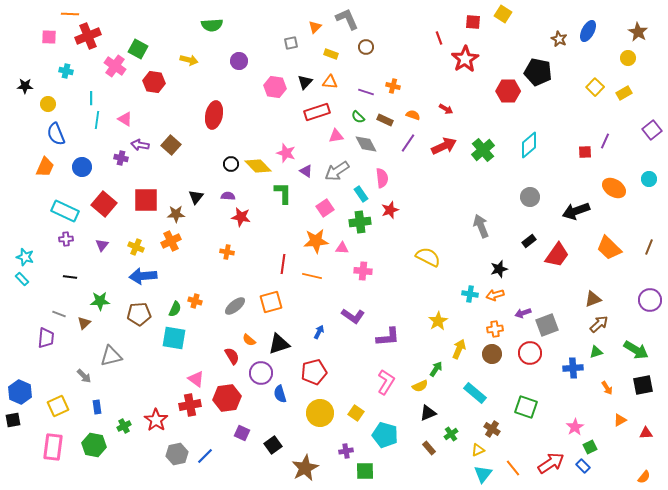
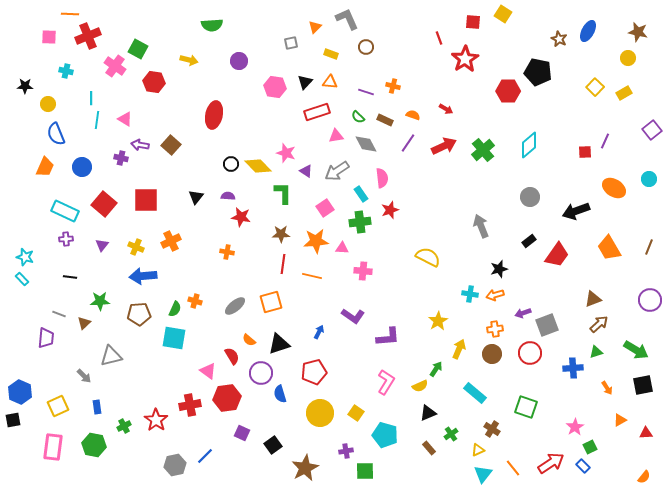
brown star at (638, 32): rotated 18 degrees counterclockwise
brown star at (176, 214): moved 105 px right, 20 px down
orange trapezoid at (609, 248): rotated 16 degrees clockwise
pink triangle at (196, 379): moved 12 px right, 8 px up
gray hexagon at (177, 454): moved 2 px left, 11 px down
